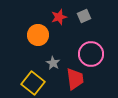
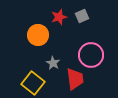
gray square: moved 2 px left
pink circle: moved 1 px down
